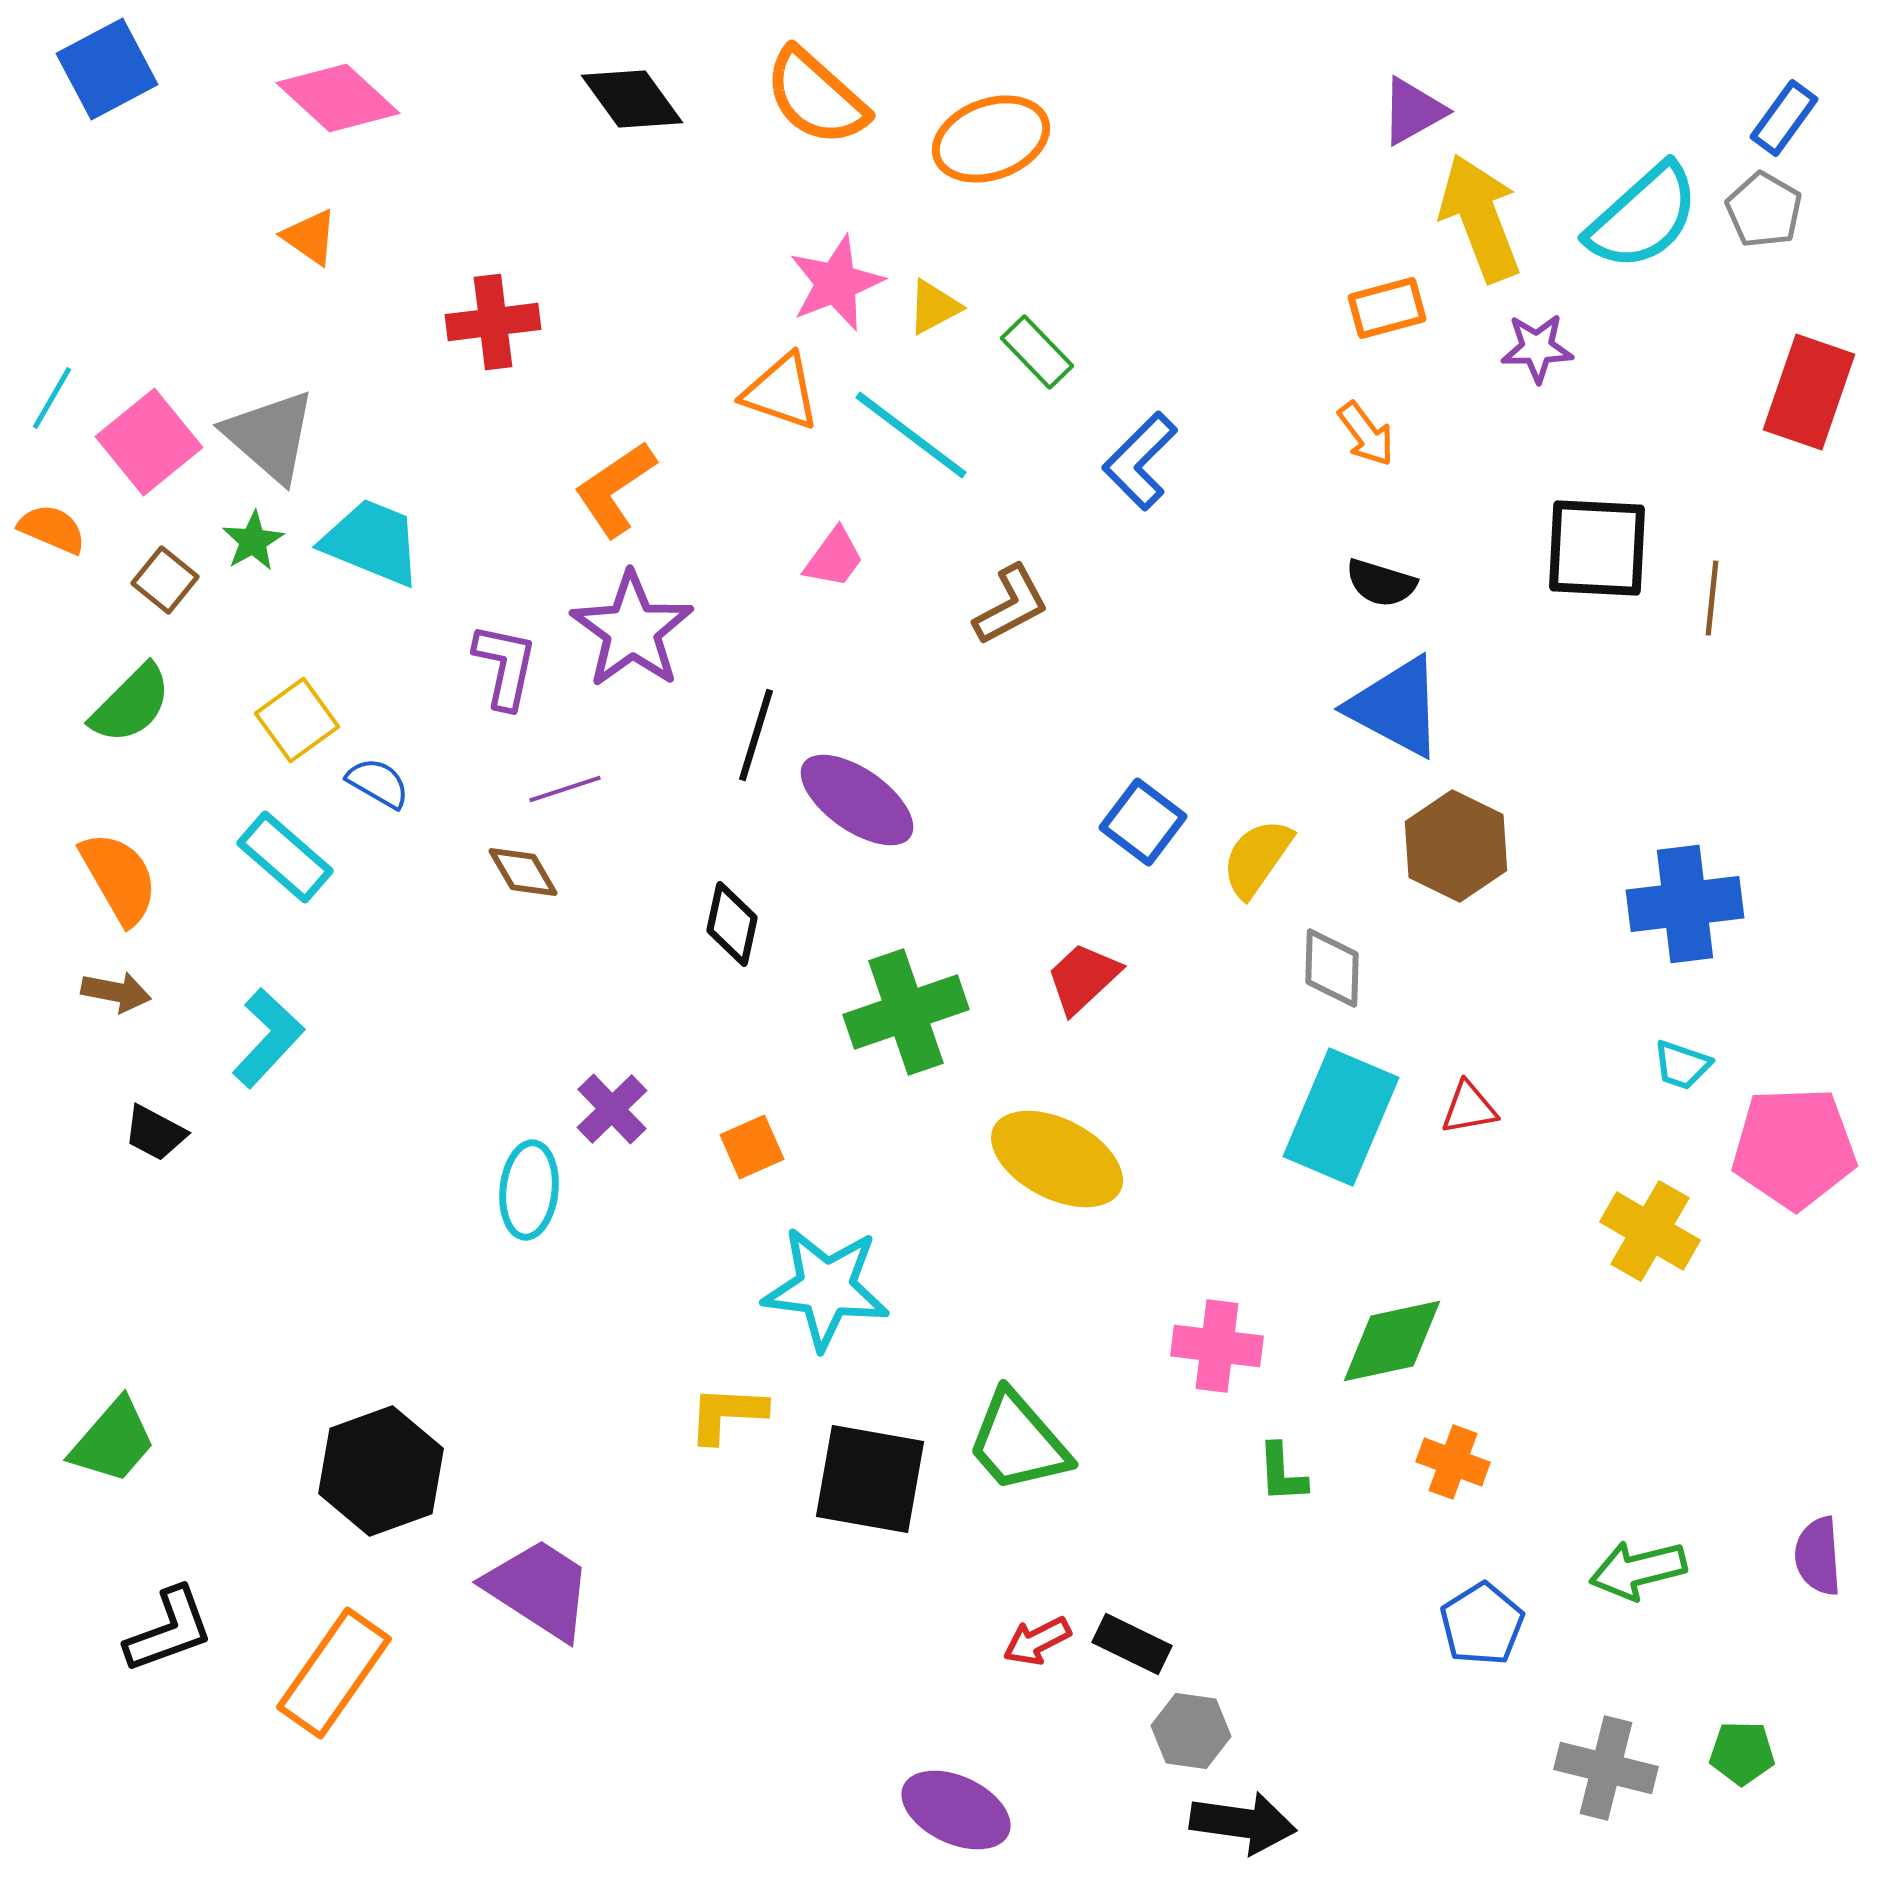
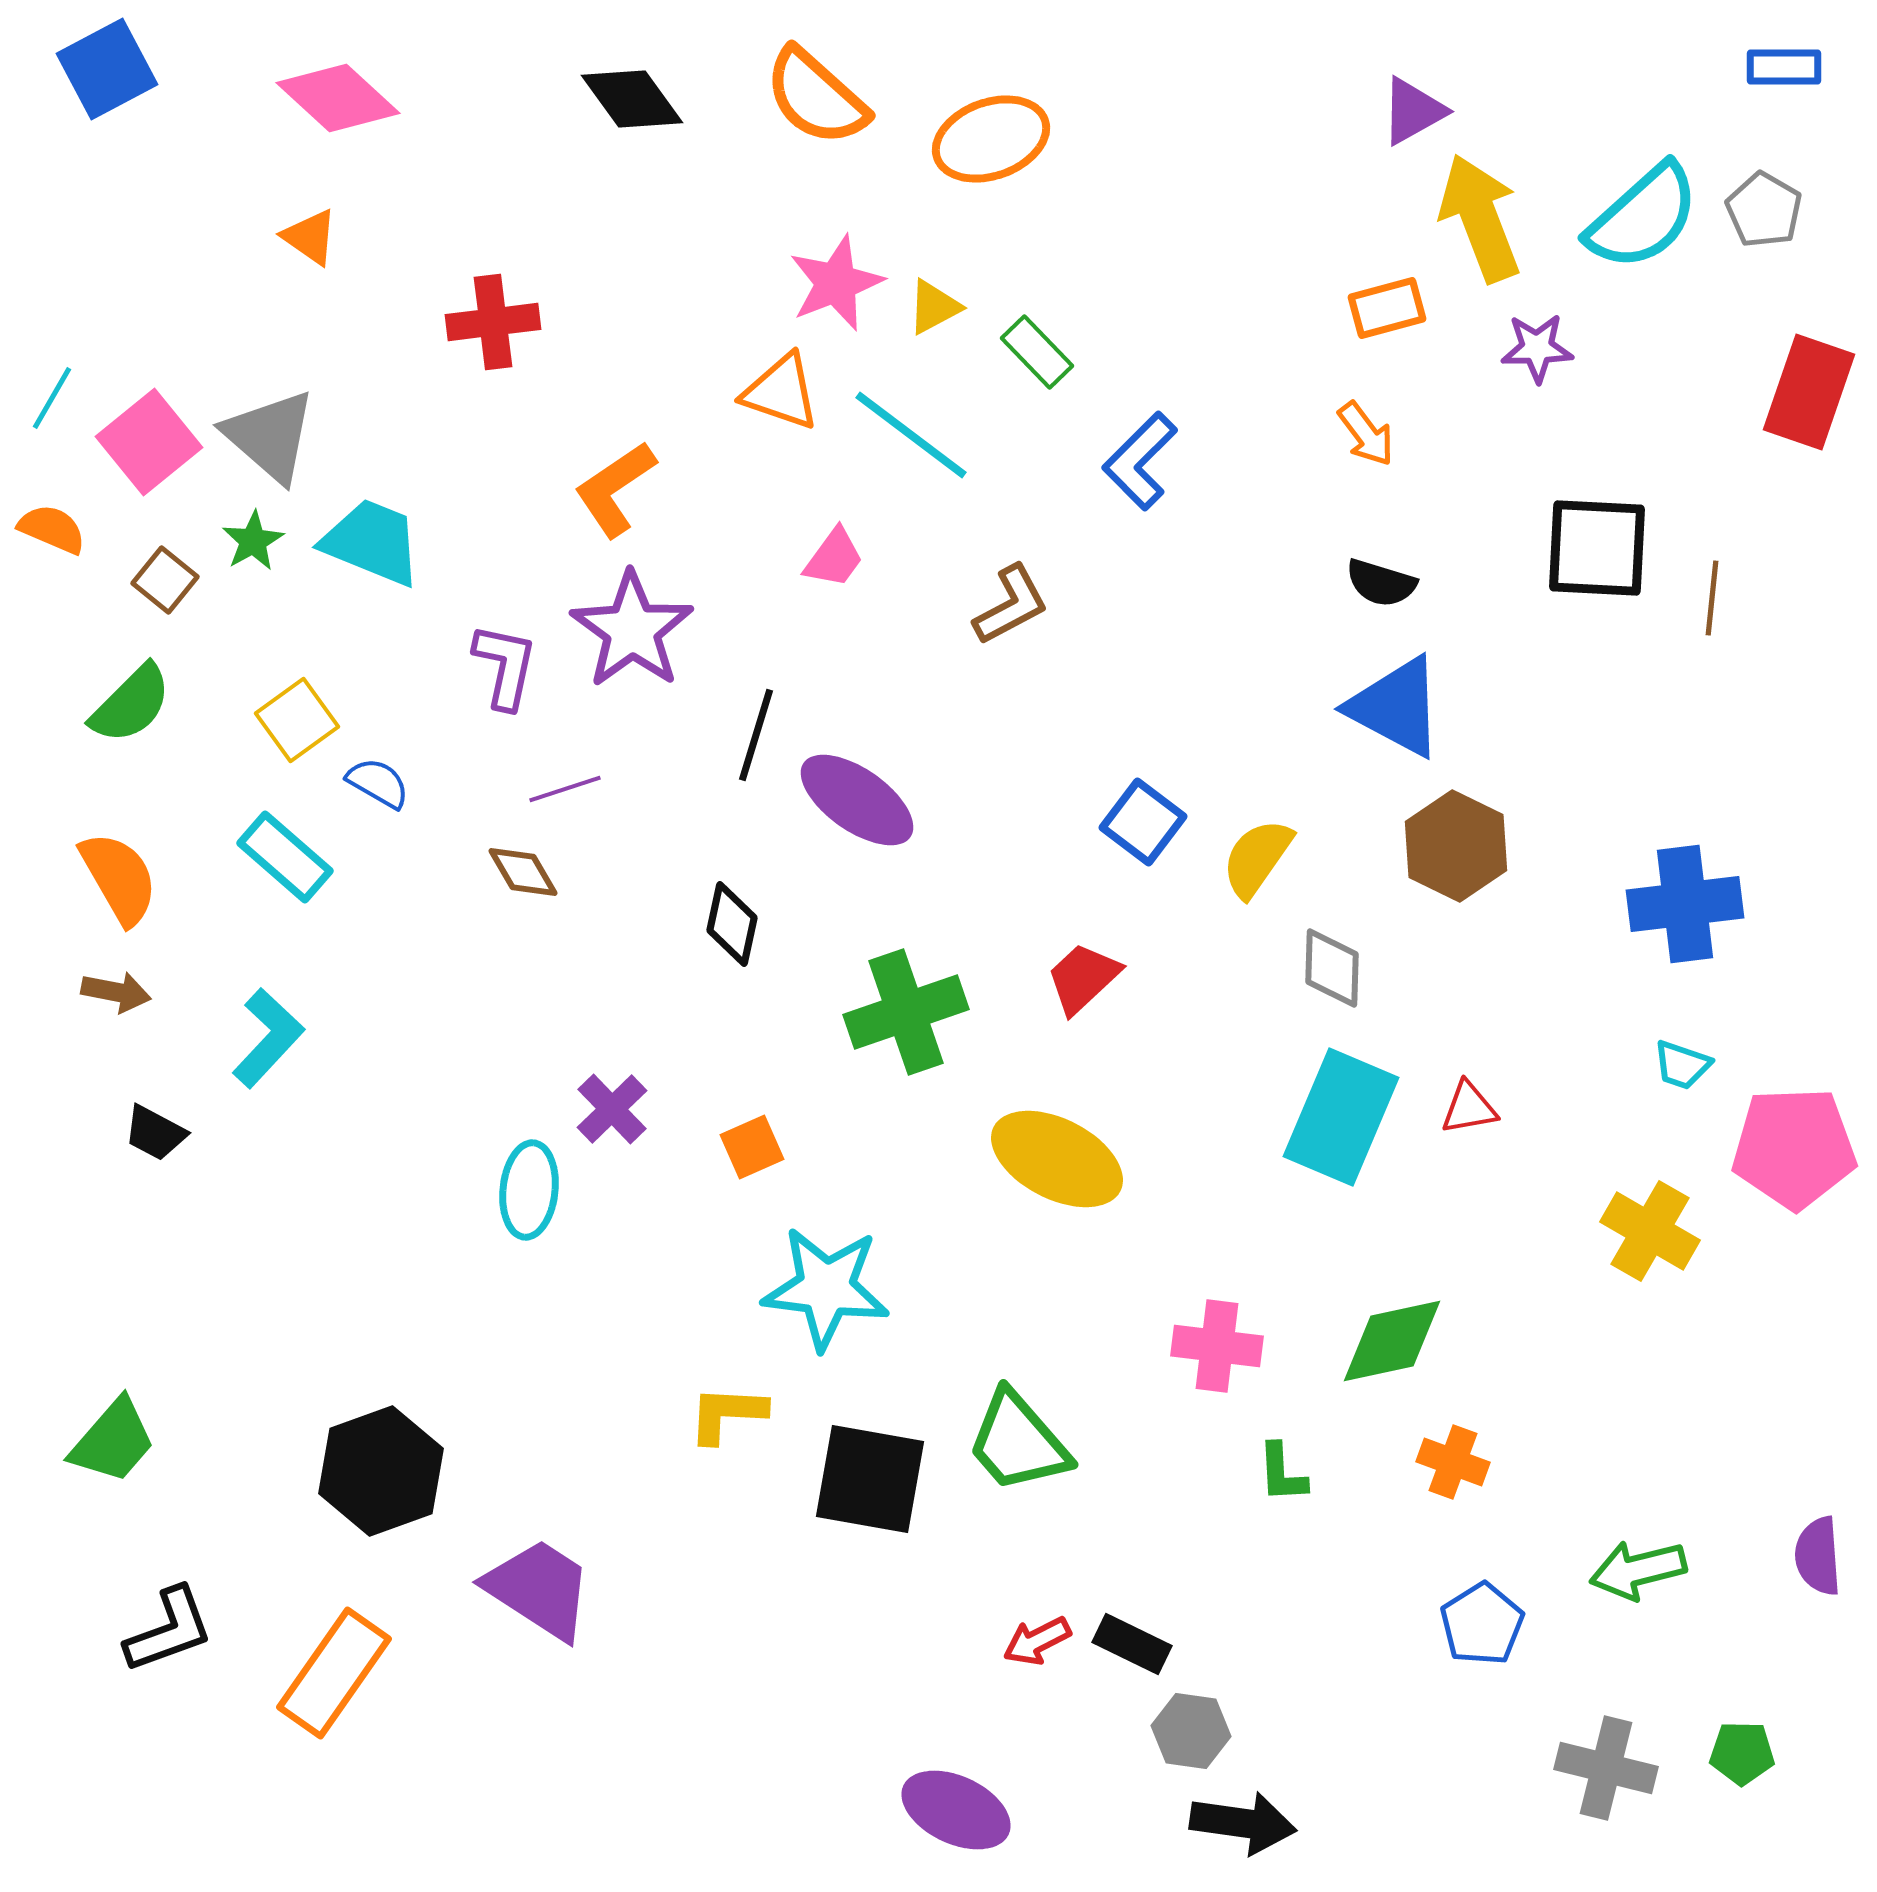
blue rectangle at (1784, 118): moved 51 px up; rotated 54 degrees clockwise
